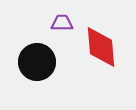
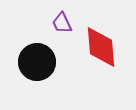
purple trapezoid: rotated 115 degrees counterclockwise
